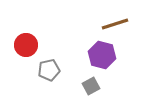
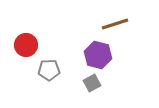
purple hexagon: moved 4 px left
gray pentagon: rotated 10 degrees clockwise
gray square: moved 1 px right, 3 px up
